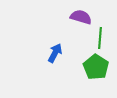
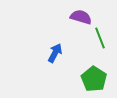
green line: rotated 25 degrees counterclockwise
green pentagon: moved 2 px left, 12 px down
